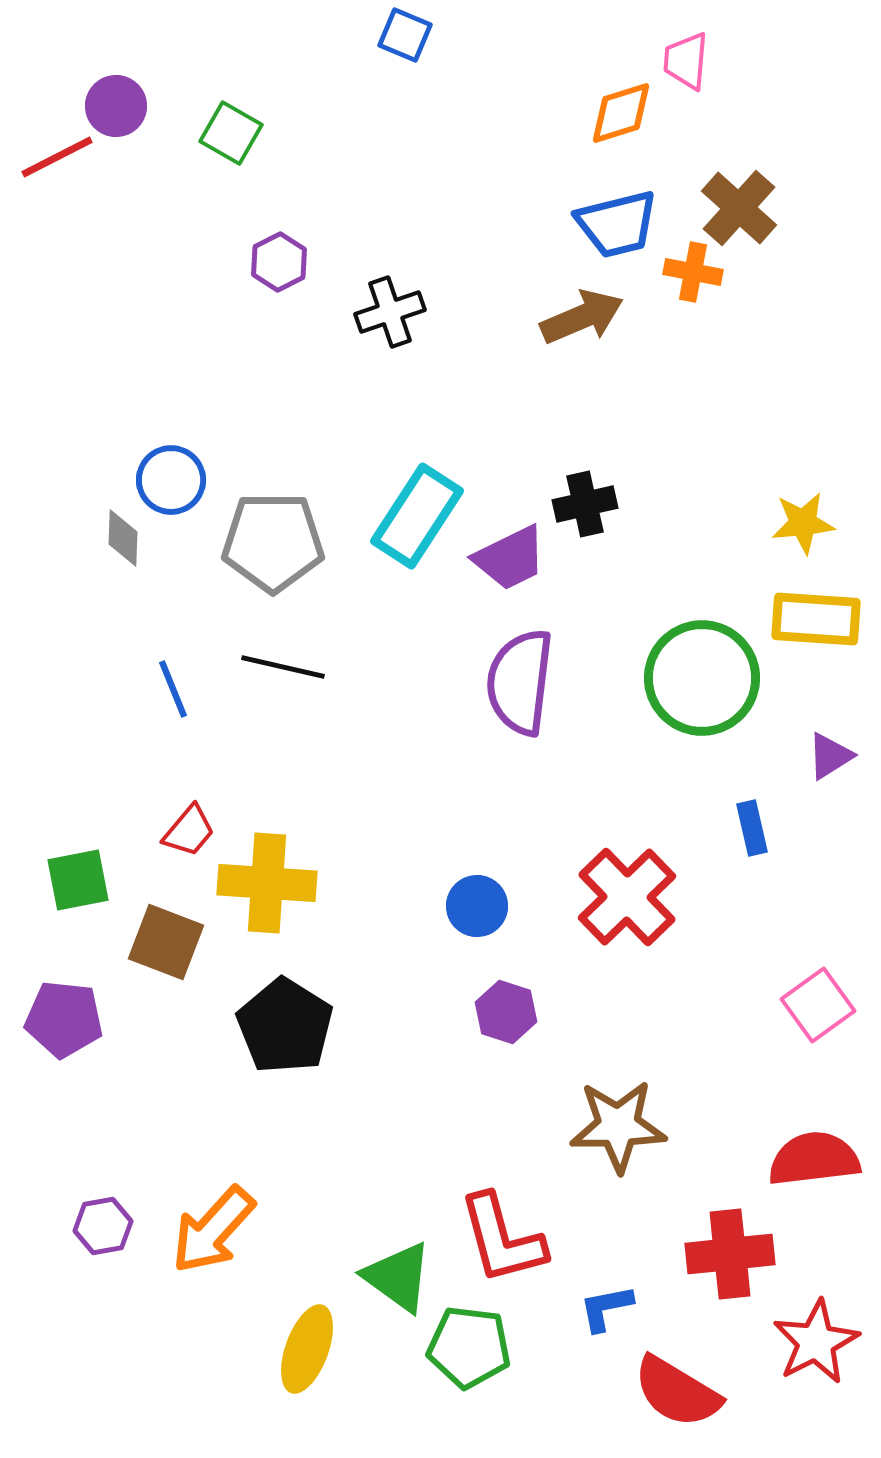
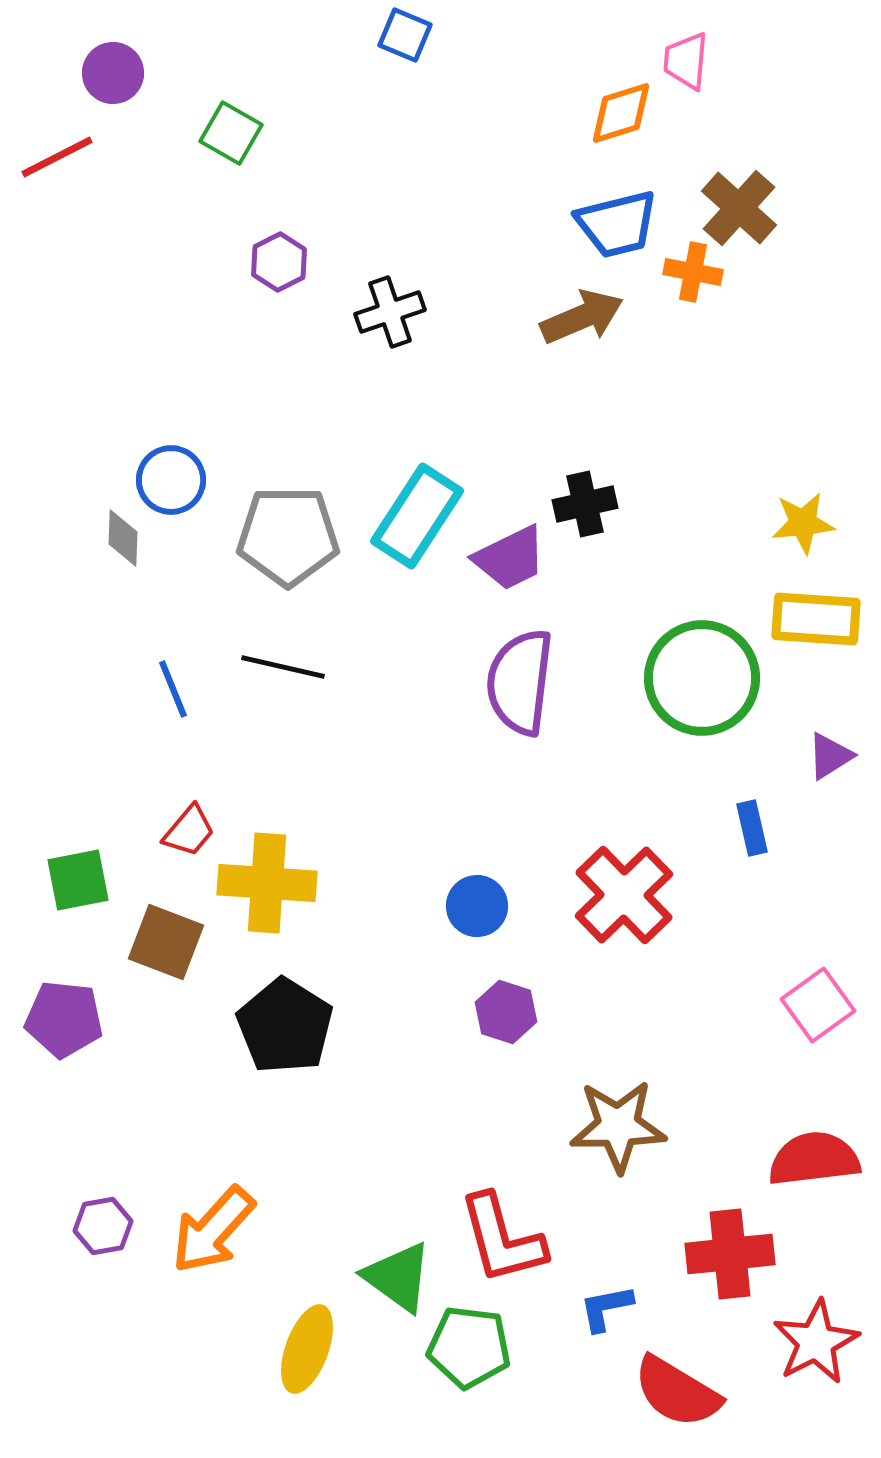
purple circle at (116, 106): moved 3 px left, 33 px up
gray pentagon at (273, 542): moved 15 px right, 6 px up
red cross at (627, 897): moved 3 px left, 2 px up
